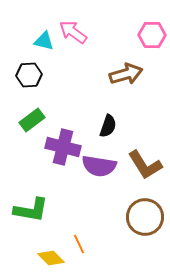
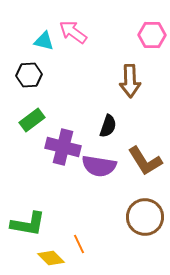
brown arrow: moved 4 px right, 7 px down; rotated 104 degrees clockwise
brown L-shape: moved 4 px up
green L-shape: moved 3 px left, 14 px down
